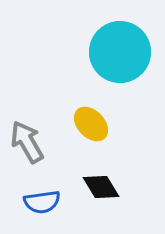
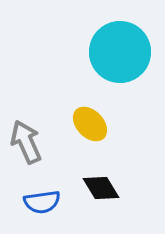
yellow ellipse: moved 1 px left
gray arrow: moved 1 px left; rotated 6 degrees clockwise
black diamond: moved 1 px down
